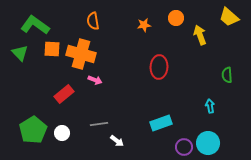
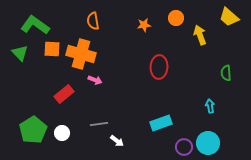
green semicircle: moved 1 px left, 2 px up
